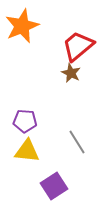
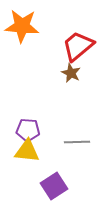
orange star: rotated 28 degrees clockwise
purple pentagon: moved 3 px right, 9 px down
gray line: rotated 60 degrees counterclockwise
